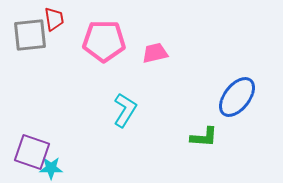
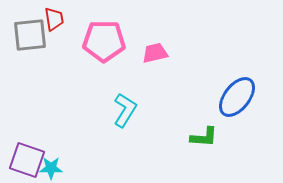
purple square: moved 5 px left, 8 px down
